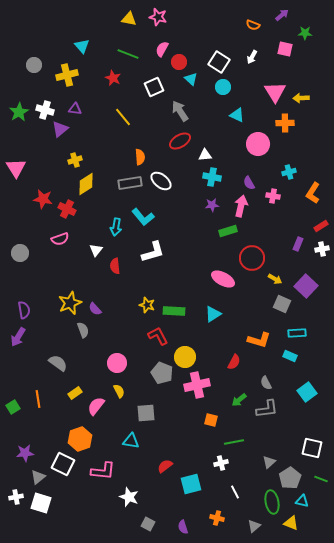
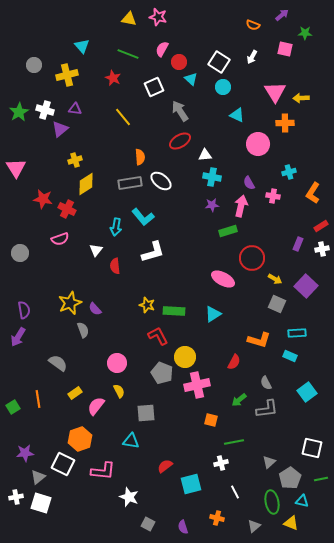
gray square at (282, 304): moved 5 px left
green line at (321, 479): rotated 32 degrees counterclockwise
